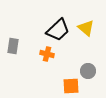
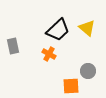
yellow triangle: moved 1 px right
gray rectangle: rotated 21 degrees counterclockwise
orange cross: moved 2 px right; rotated 16 degrees clockwise
